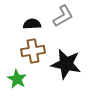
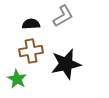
black semicircle: moved 1 px left
brown cross: moved 2 px left
black star: rotated 24 degrees counterclockwise
